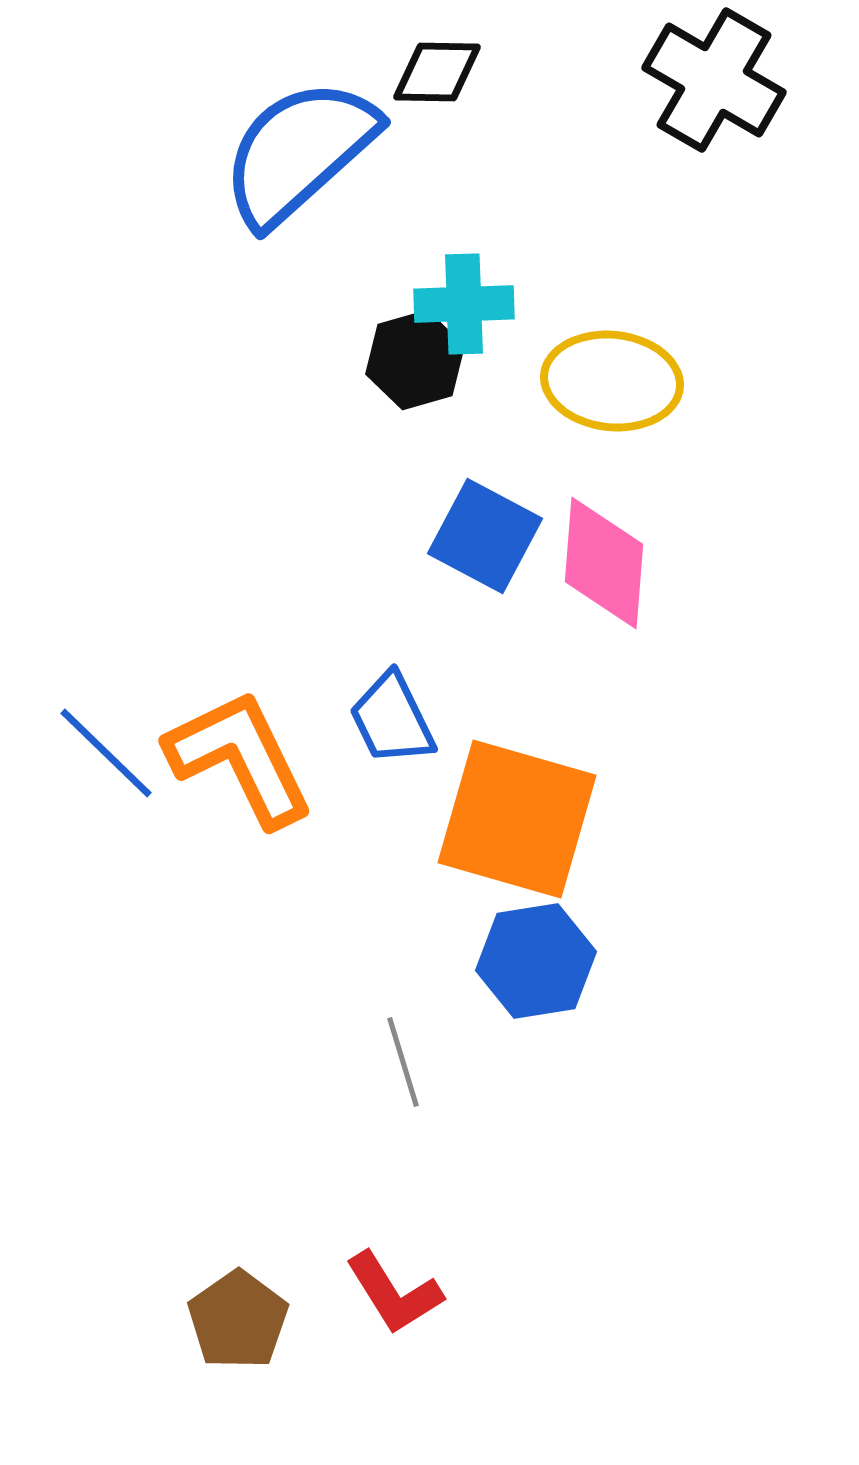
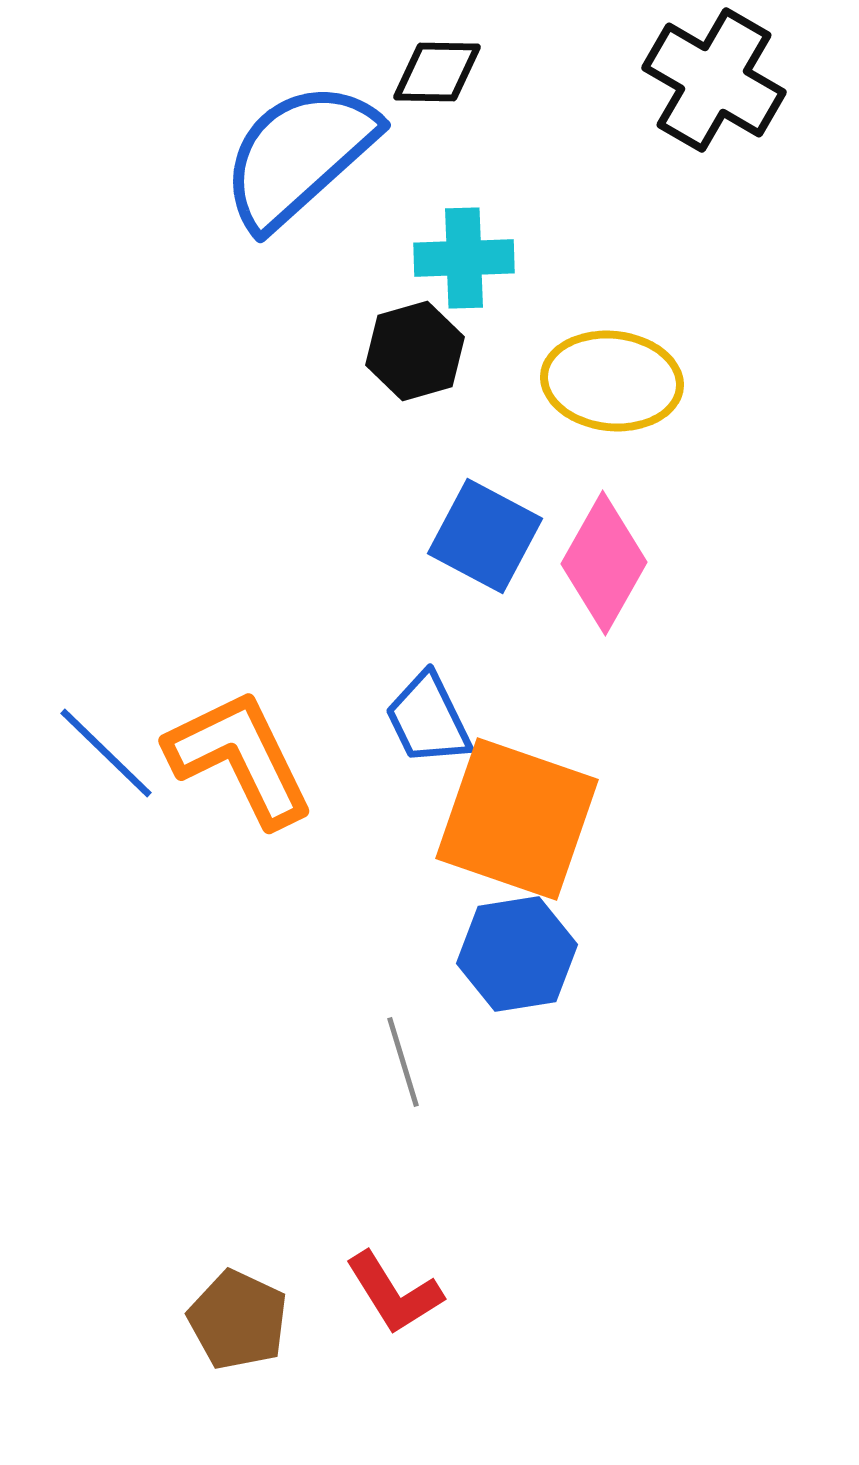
blue semicircle: moved 3 px down
cyan cross: moved 46 px up
black hexagon: moved 9 px up
pink diamond: rotated 25 degrees clockwise
blue trapezoid: moved 36 px right
orange square: rotated 3 degrees clockwise
blue hexagon: moved 19 px left, 7 px up
brown pentagon: rotated 12 degrees counterclockwise
